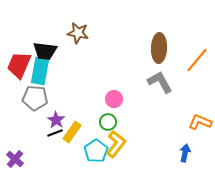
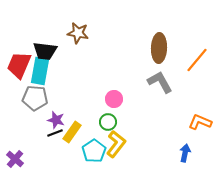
purple star: rotated 18 degrees counterclockwise
cyan pentagon: moved 2 px left
